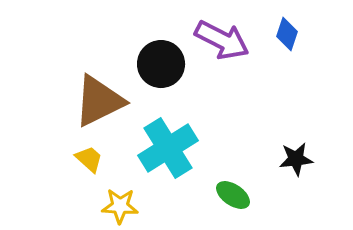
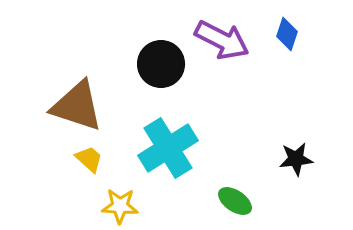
brown triangle: moved 22 px left, 5 px down; rotated 44 degrees clockwise
green ellipse: moved 2 px right, 6 px down
